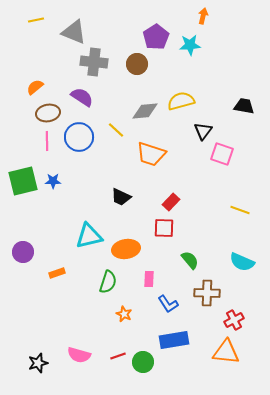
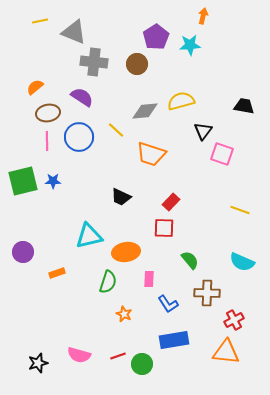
yellow line at (36, 20): moved 4 px right, 1 px down
orange ellipse at (126, 249): moved 3 px down
green circle at (143, 362): moved 1 px left, 2 px down
